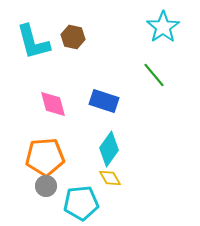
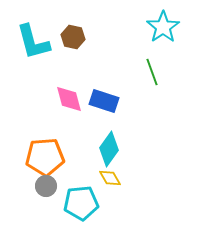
green line: moved 2 px left, 3 px up; rotated 20 degrees clockwise
pink diamond: moved 16 px right, 5 px up
